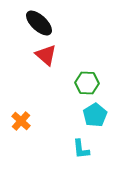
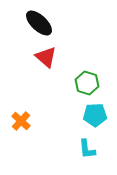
red triangle: moved 2 px down
green hexagon: rotated 15 degrees clockwise
cyan pentagon: rotated 30 degrees clockwise
cyan L-shape: moved 6 px right
